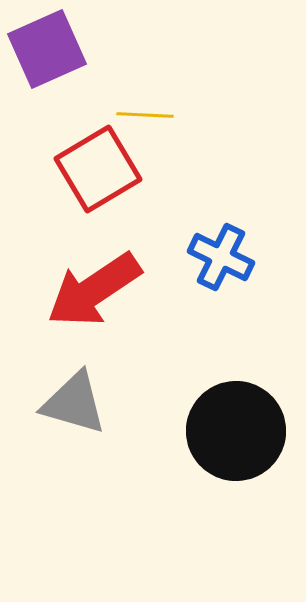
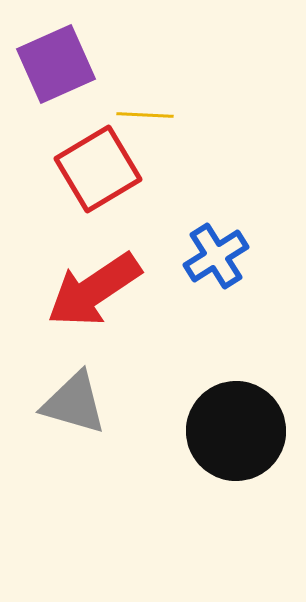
purple square: moved 9 px right, 15 px down
blue cross: moved 5 px left, 1 px up; rotated 32 degrees clockwise
